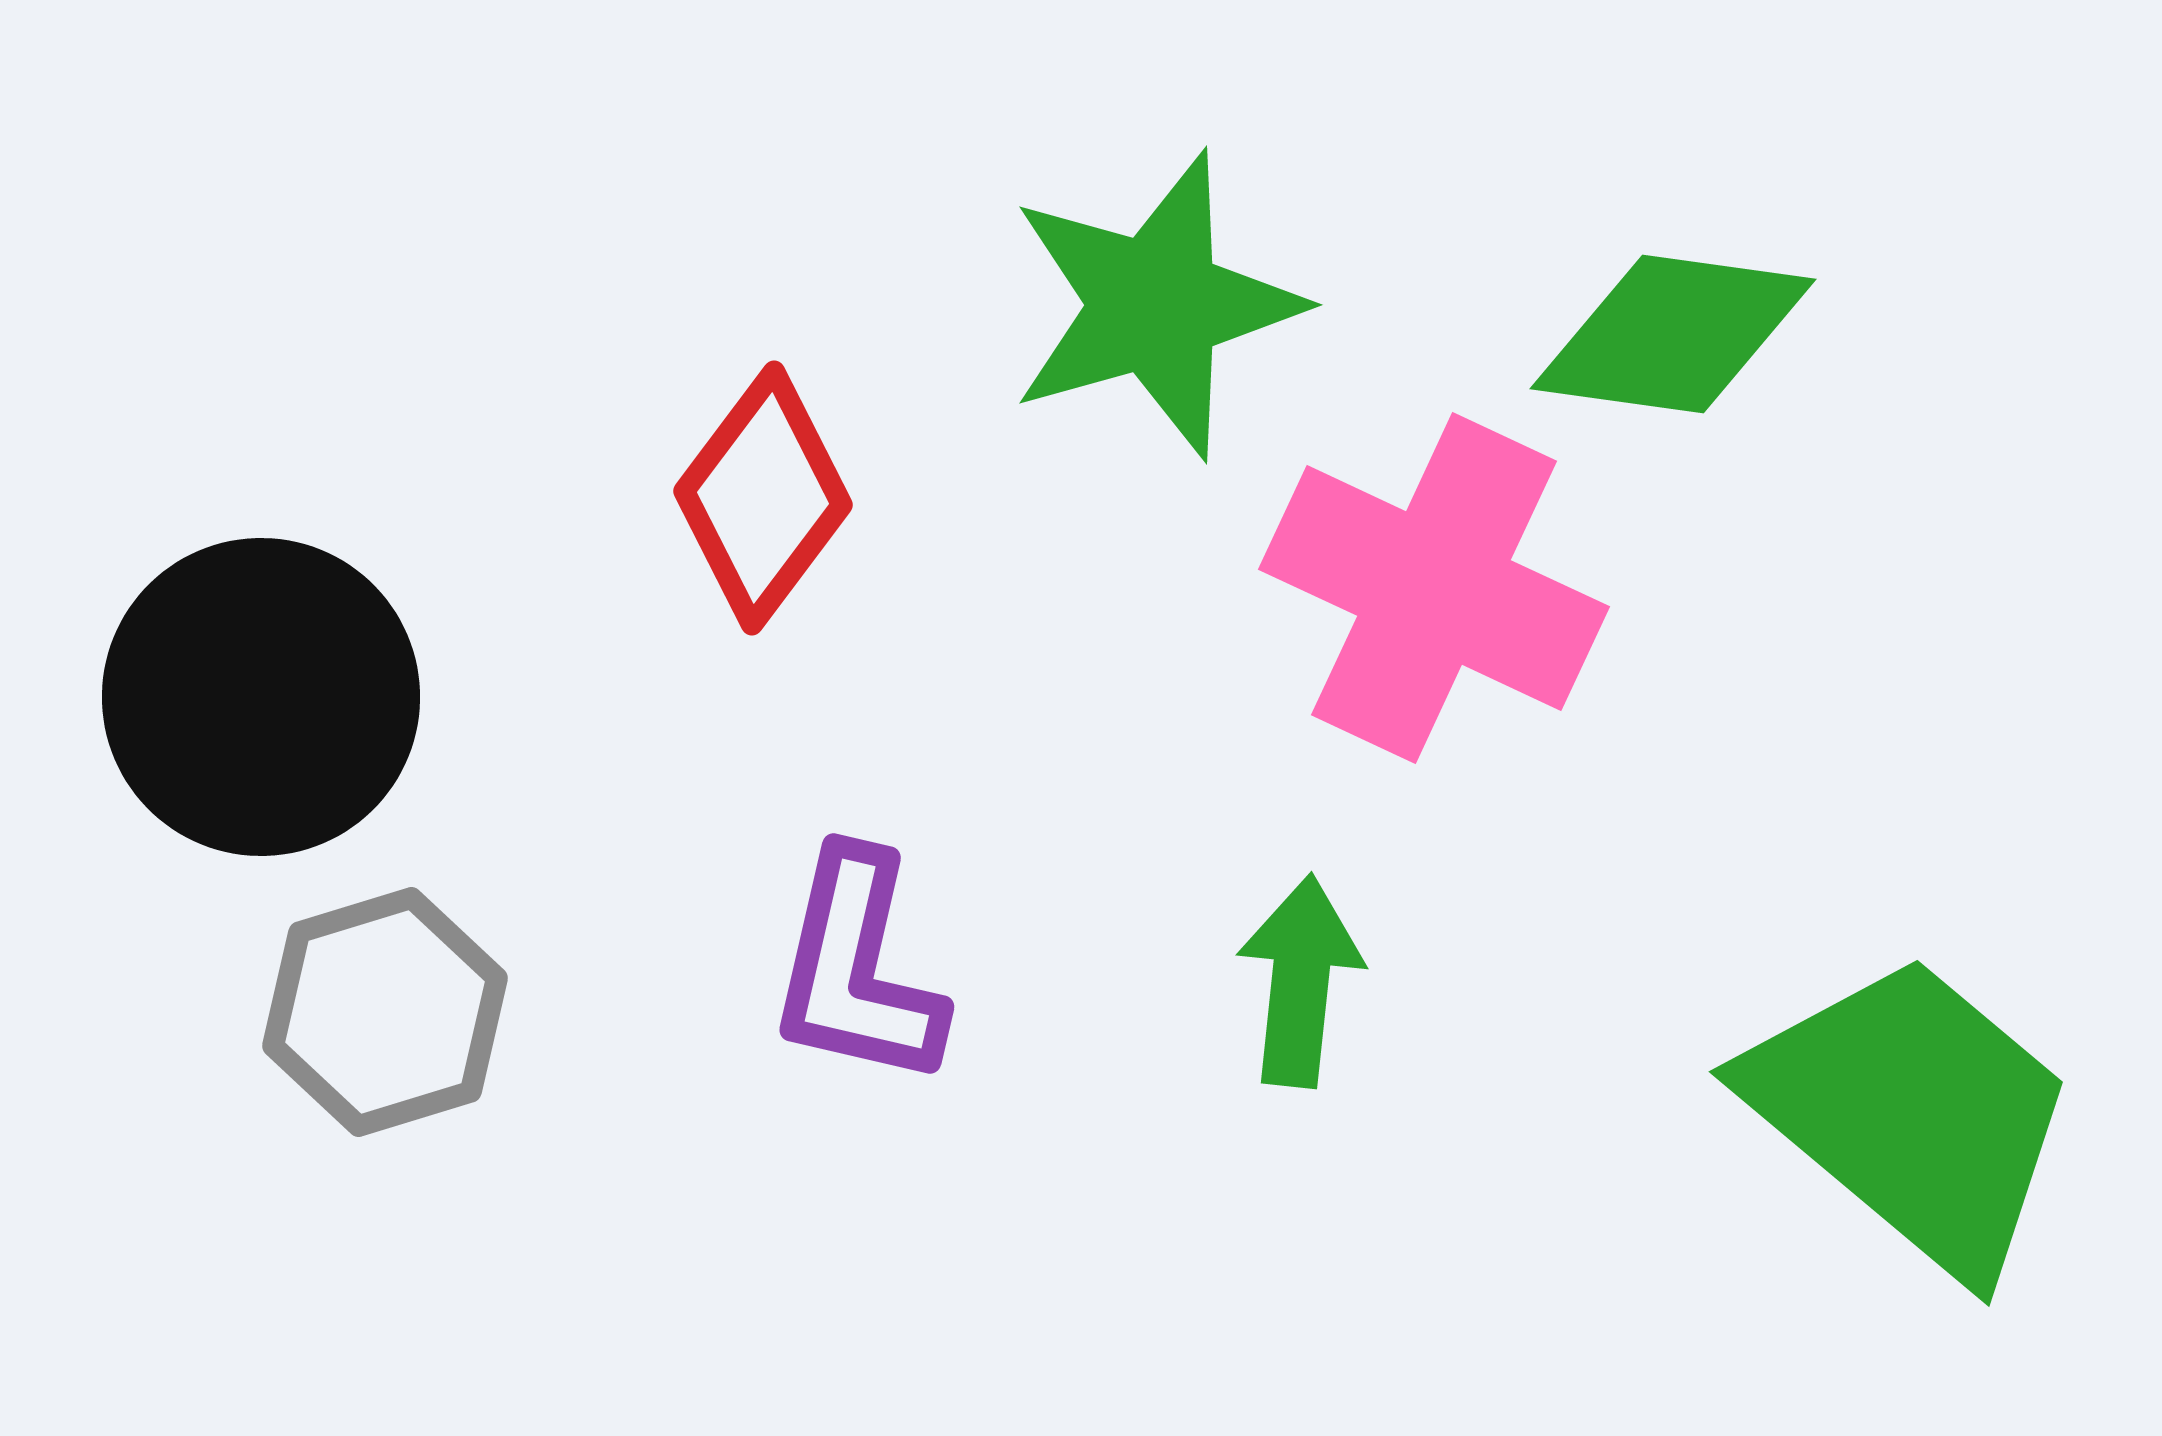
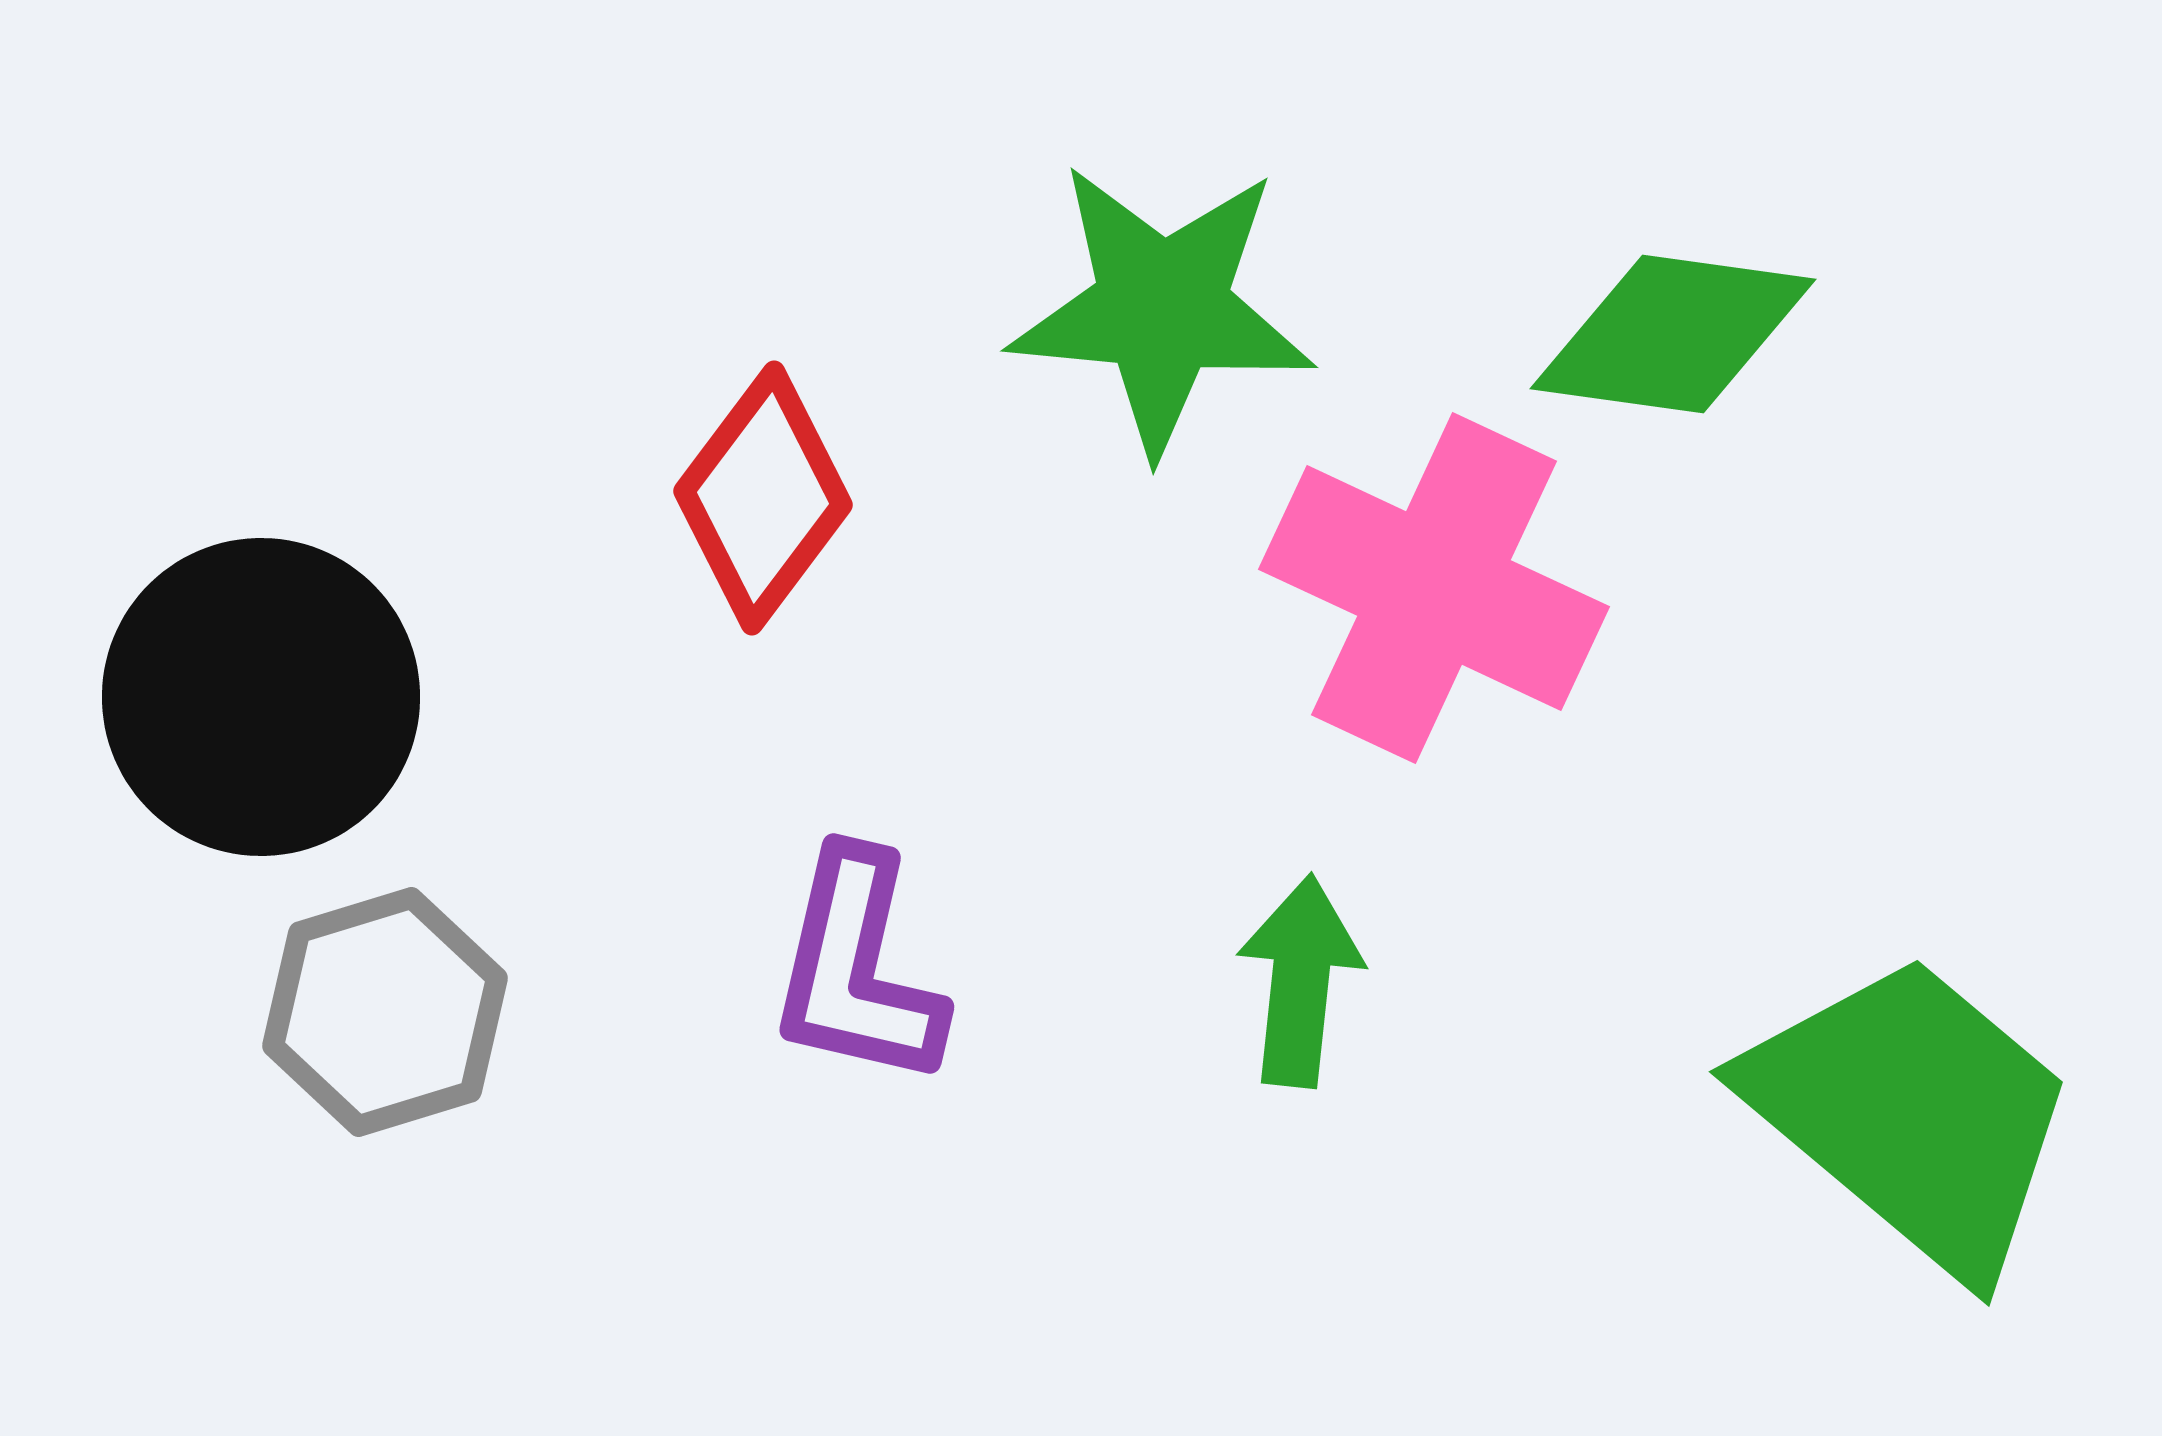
green star: moved 7 px right, 3 px down; rotated 21 degrees clockwise
